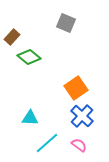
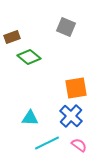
gray square: moved 4 px down
brown rectangle: rotated 28 degrees clockwise
orange square: rotated 25 degrees clockwise
blue cross: moved 11 px left
cyan line: rotated 15 degrees clockwise
